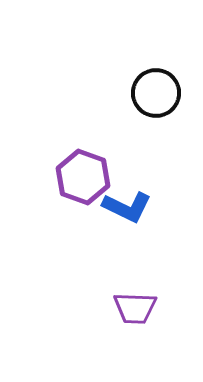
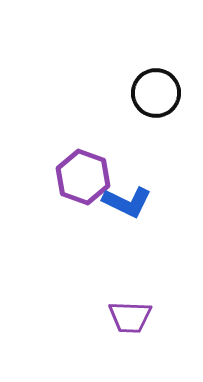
blue L-shape: moved 5 px up
purple trapezoid: moved 5 px left, 9 px down
